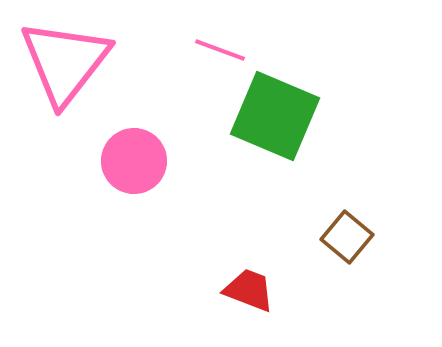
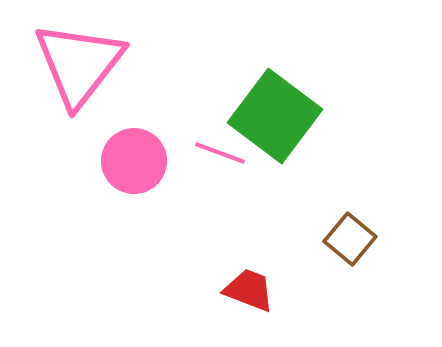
pink line: moved 103 px down
pink triangle: moved 14 px right, 2 px down
green square: rotated 14 degrees clockwise
brown square: moved 3 px right, 2 px down
